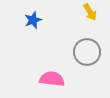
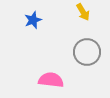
yellow arrow: moved 7 px left
pink semicircle: moved 1 px left, 1 px down
